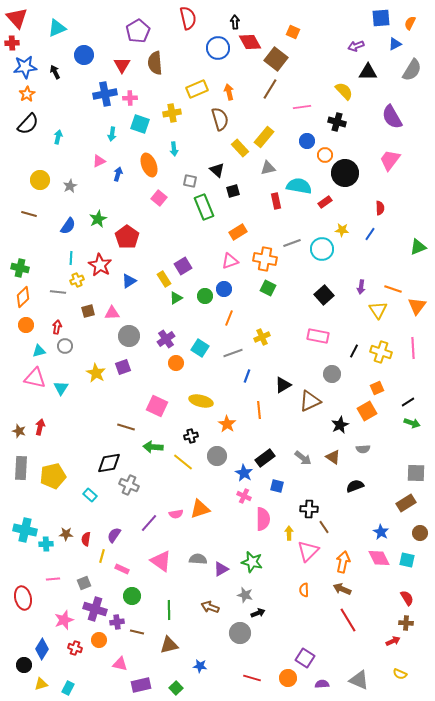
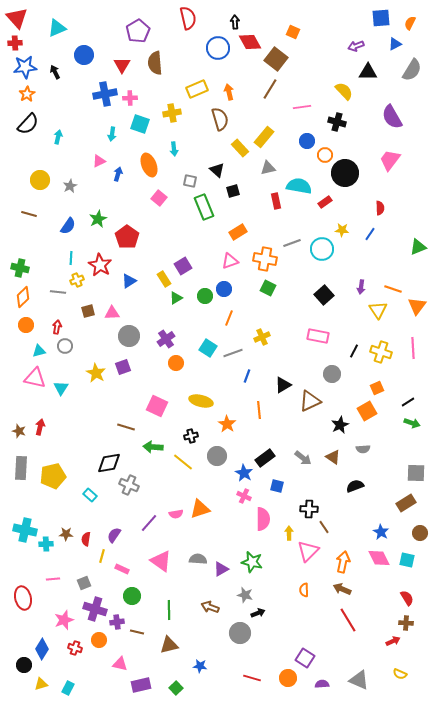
red cross at (12, 43): moved 3 px right
cyan square at (200, 348): moved 8 px right
